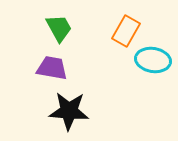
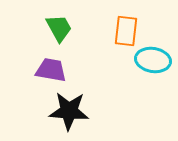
orange rectangle: rotated 24 degrees counterclockwise
purple trapezoid: moved 1 px left, 2 px down
